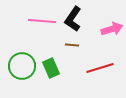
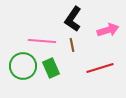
pink line: moved 20 px down
pink arrow: moved 4 px left, 1 px down
brown line: rotated 72 degrees clockwise
green circle: moved 1 px right
